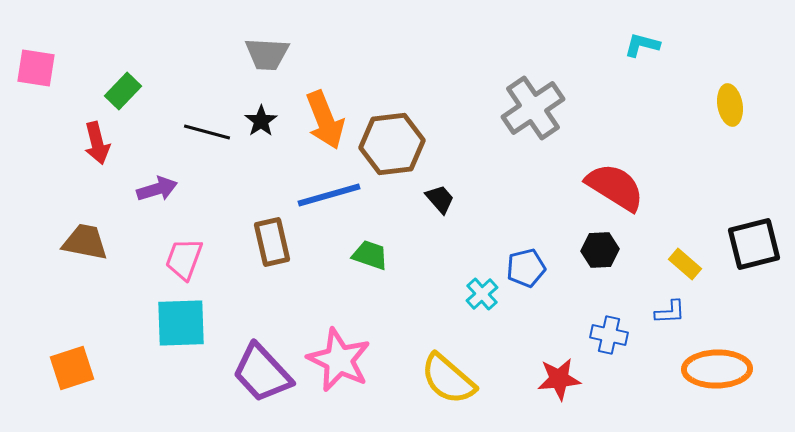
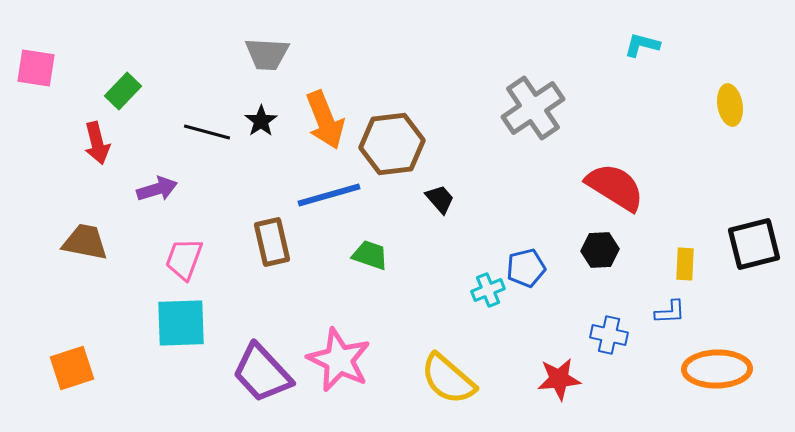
yellow rectangle: rotated 52 degrees clockwise
cyan cross: moved 6 px right, 4 px up; rotated 20 degrees clockwise
